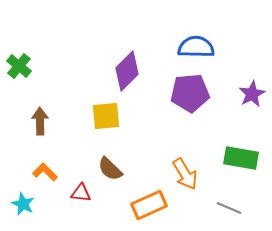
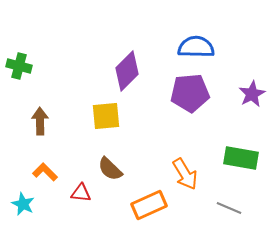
green cross: rotated 25 degrees counterclockwise
